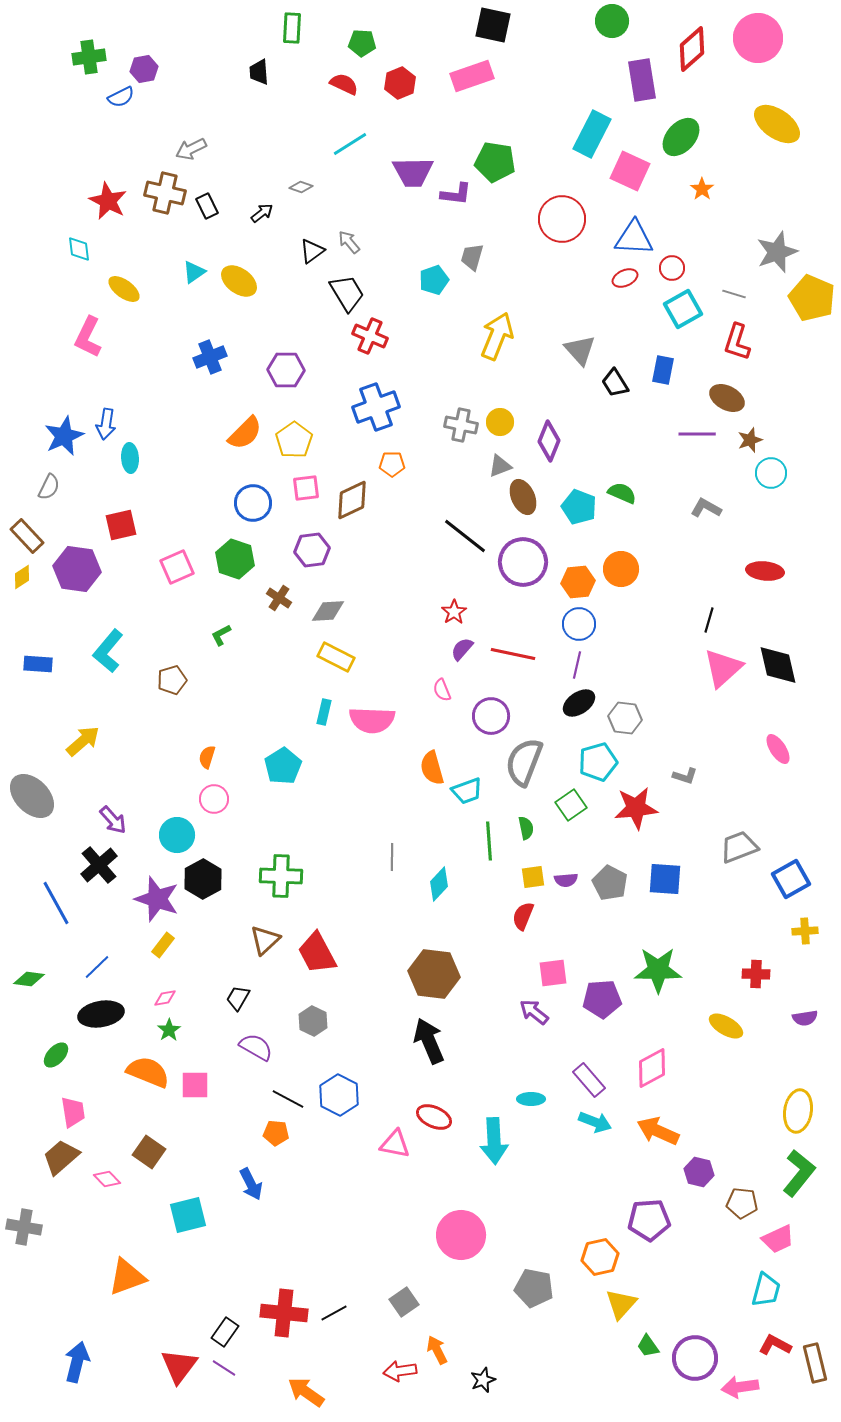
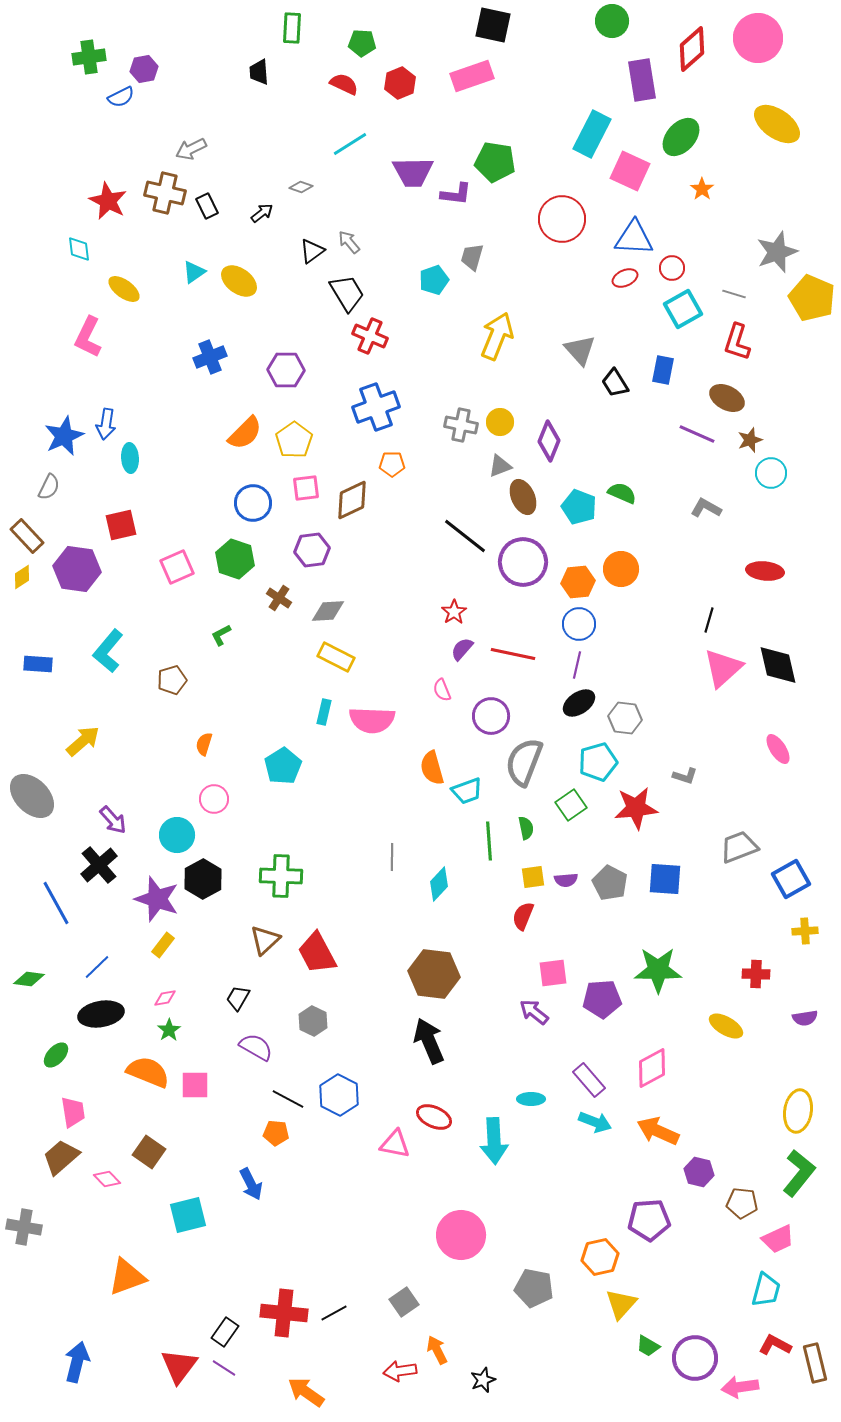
purple line at (697, 434): rotated 24 degrees clockwise
orange semicircle at (207, 757): moved 3 px left, 13 px up
green trapezoid at (648, 1346): rotated 25 degrees counterclockwise
